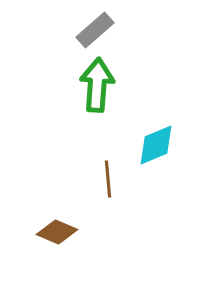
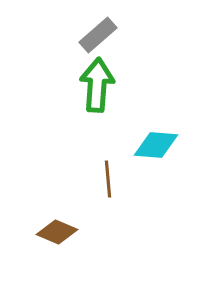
gray rectangle: moved 3 px right, 5 px down
cyan diamond: rotated 27 degrees clockwise
